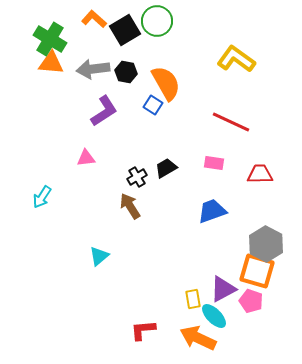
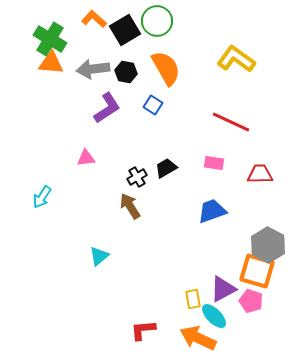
orange semicircle: moved 15 px up
purple L-shape: moved 3 px right, 3 px up
gray hexagon: moved 2 px right, 1 px down
